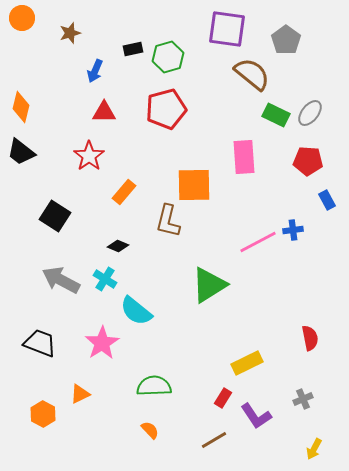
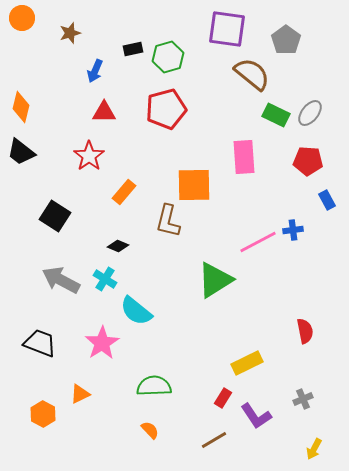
green triangle at (209, 285): moved 6 px right, 5 px up
red semicircle at (310, 338): moved 5 px left, 7 px up
